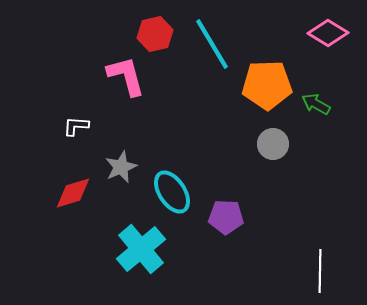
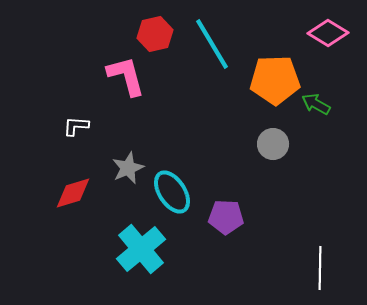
orange pentagon: moved 8 px right, 5 px up
gray star: moved 7 px right, 1 px down
white line: moved 3 px up
